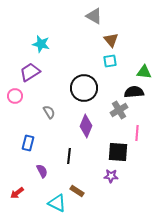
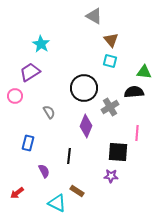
cyan star: rotated 18 degrees clockwise
cyan square: rotated 24 degrees clockwise
gray cross: moved 9 px left, 3 px up
purple semicircle: moved 2 px right
